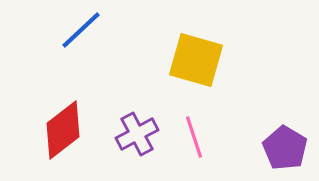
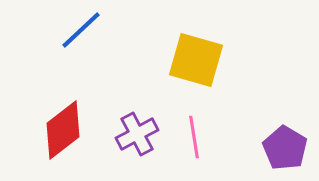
pink line: rotated 9 degrees clockwise
